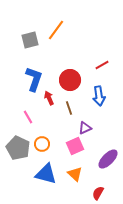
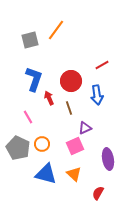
red circle: moved 1 px right, 1 px down
blue arrow: moved 2 px left, 1 px up
purple ellipse: rotated 55 degrees counterclockwise
orange triangle: moved 1 px left
